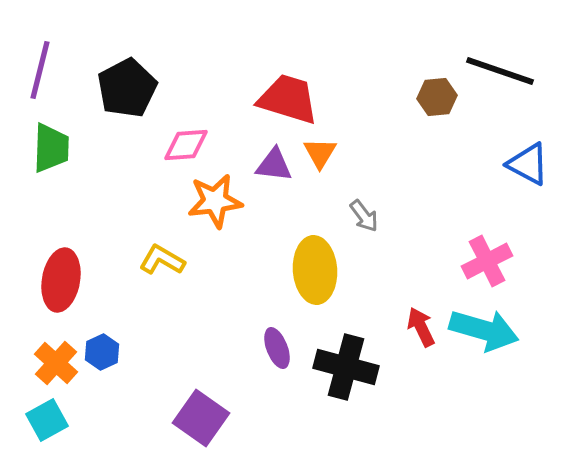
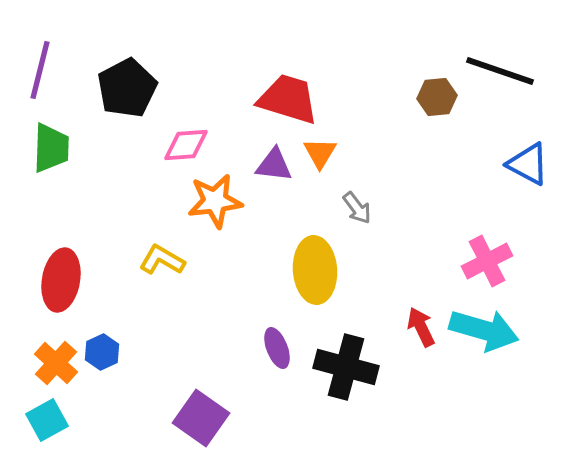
gray arrow: moved 7 px left, 8 px up
